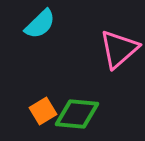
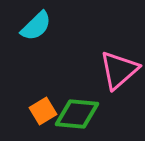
cyan semicircle: moved 4 px left, 2 px down
pink triangle: moved 21 px down
